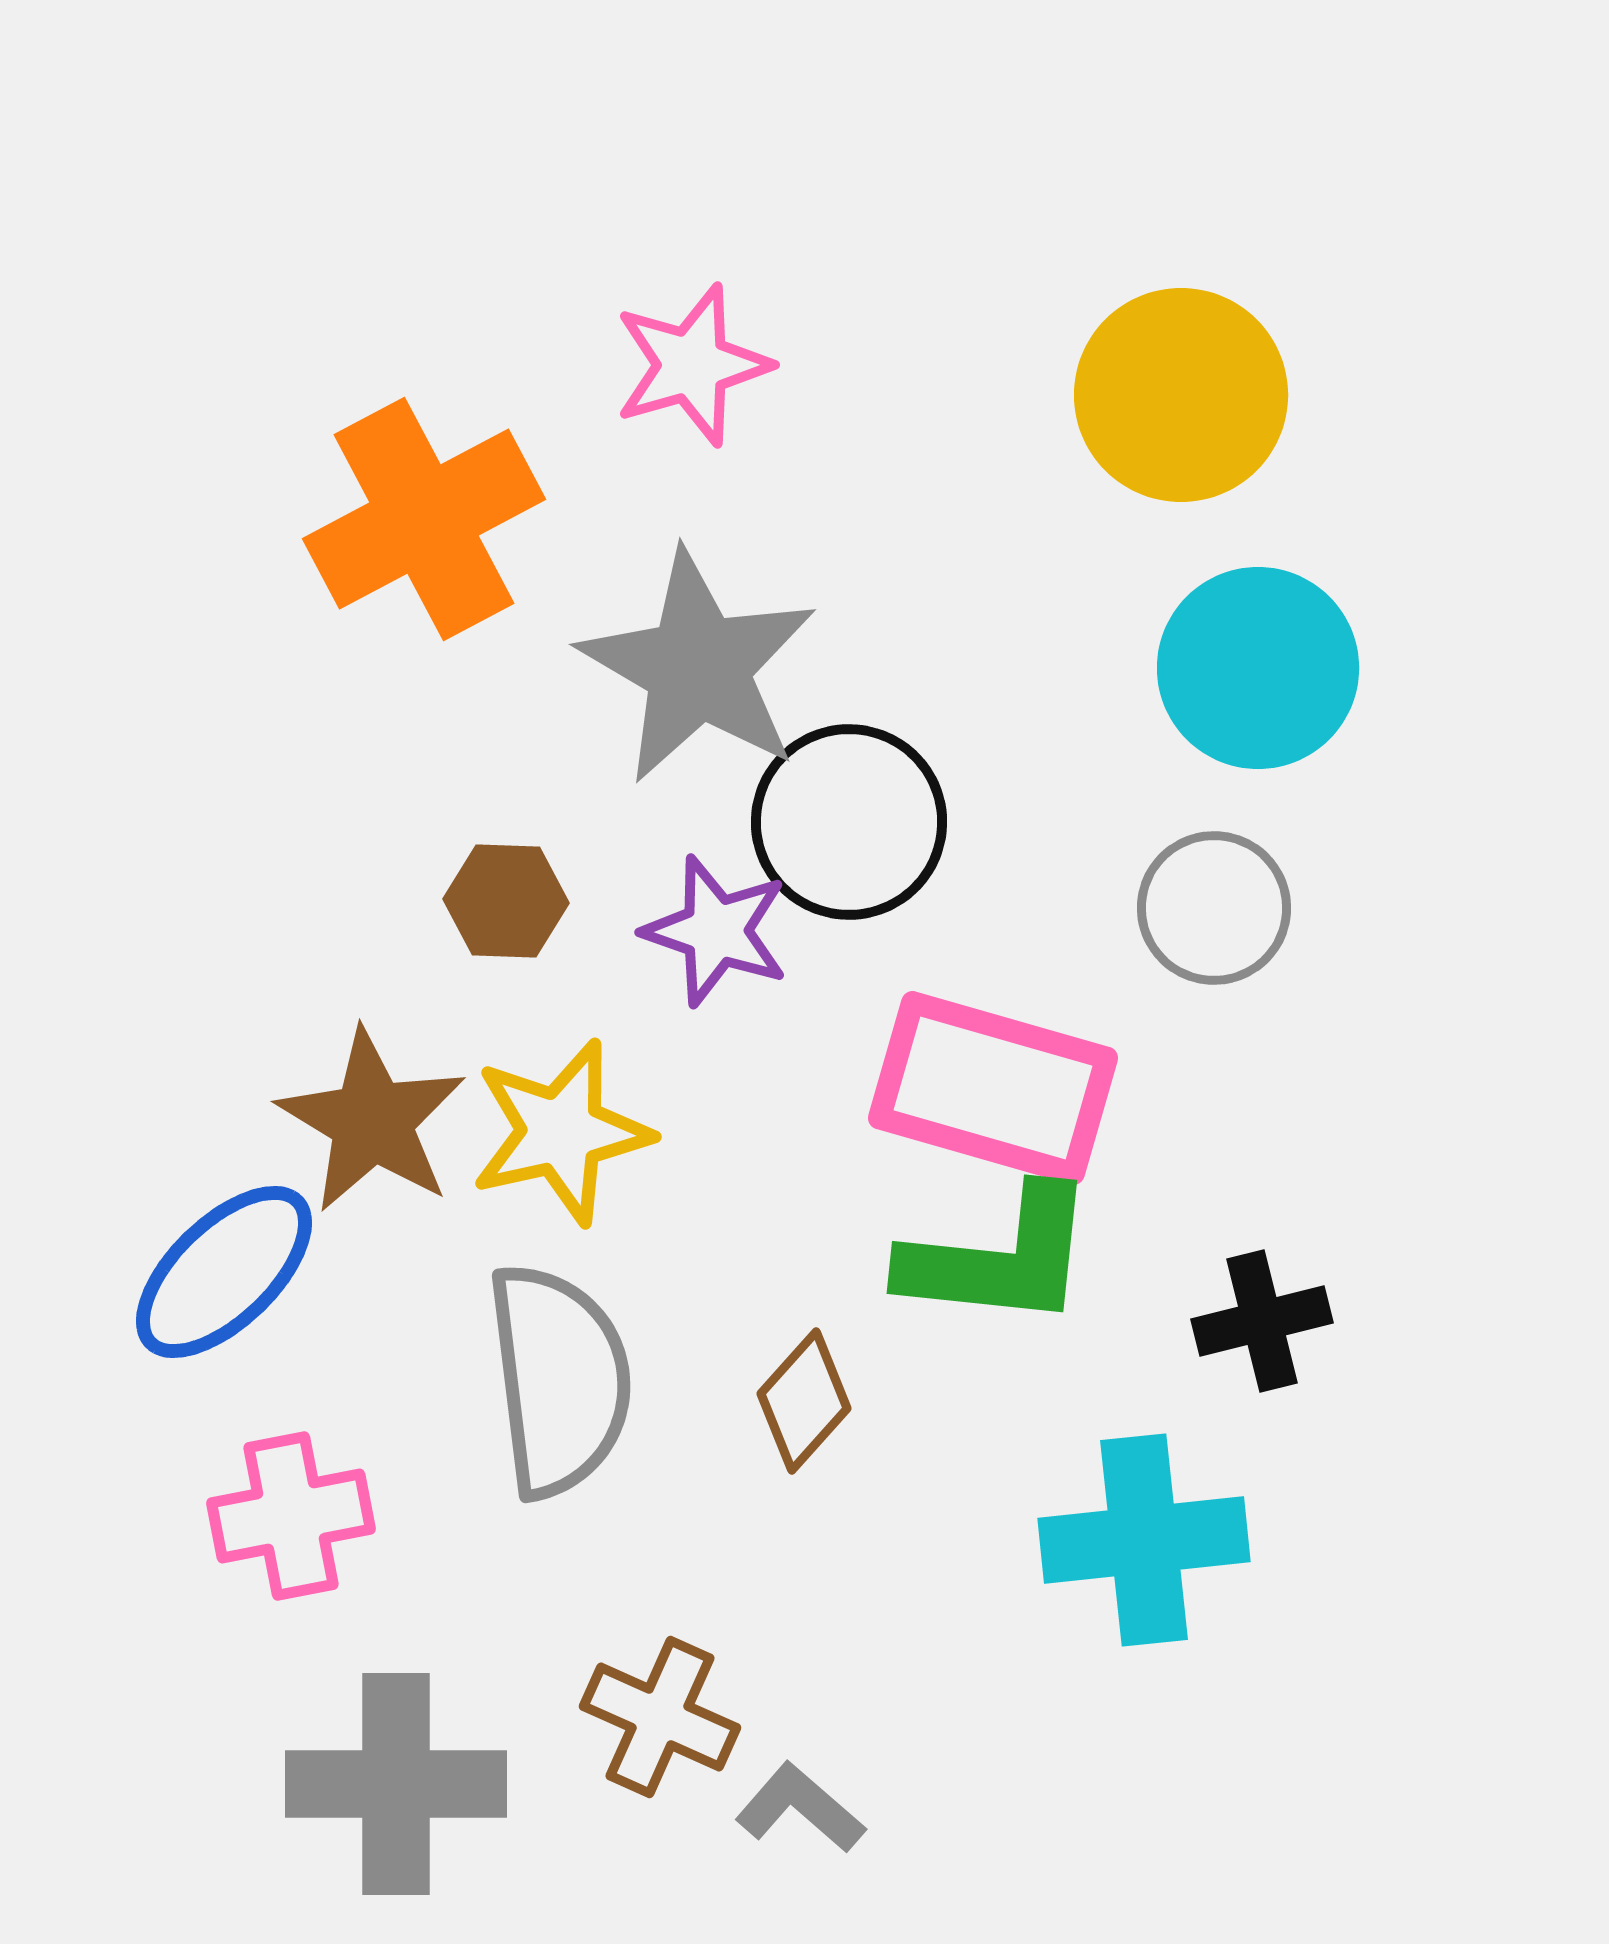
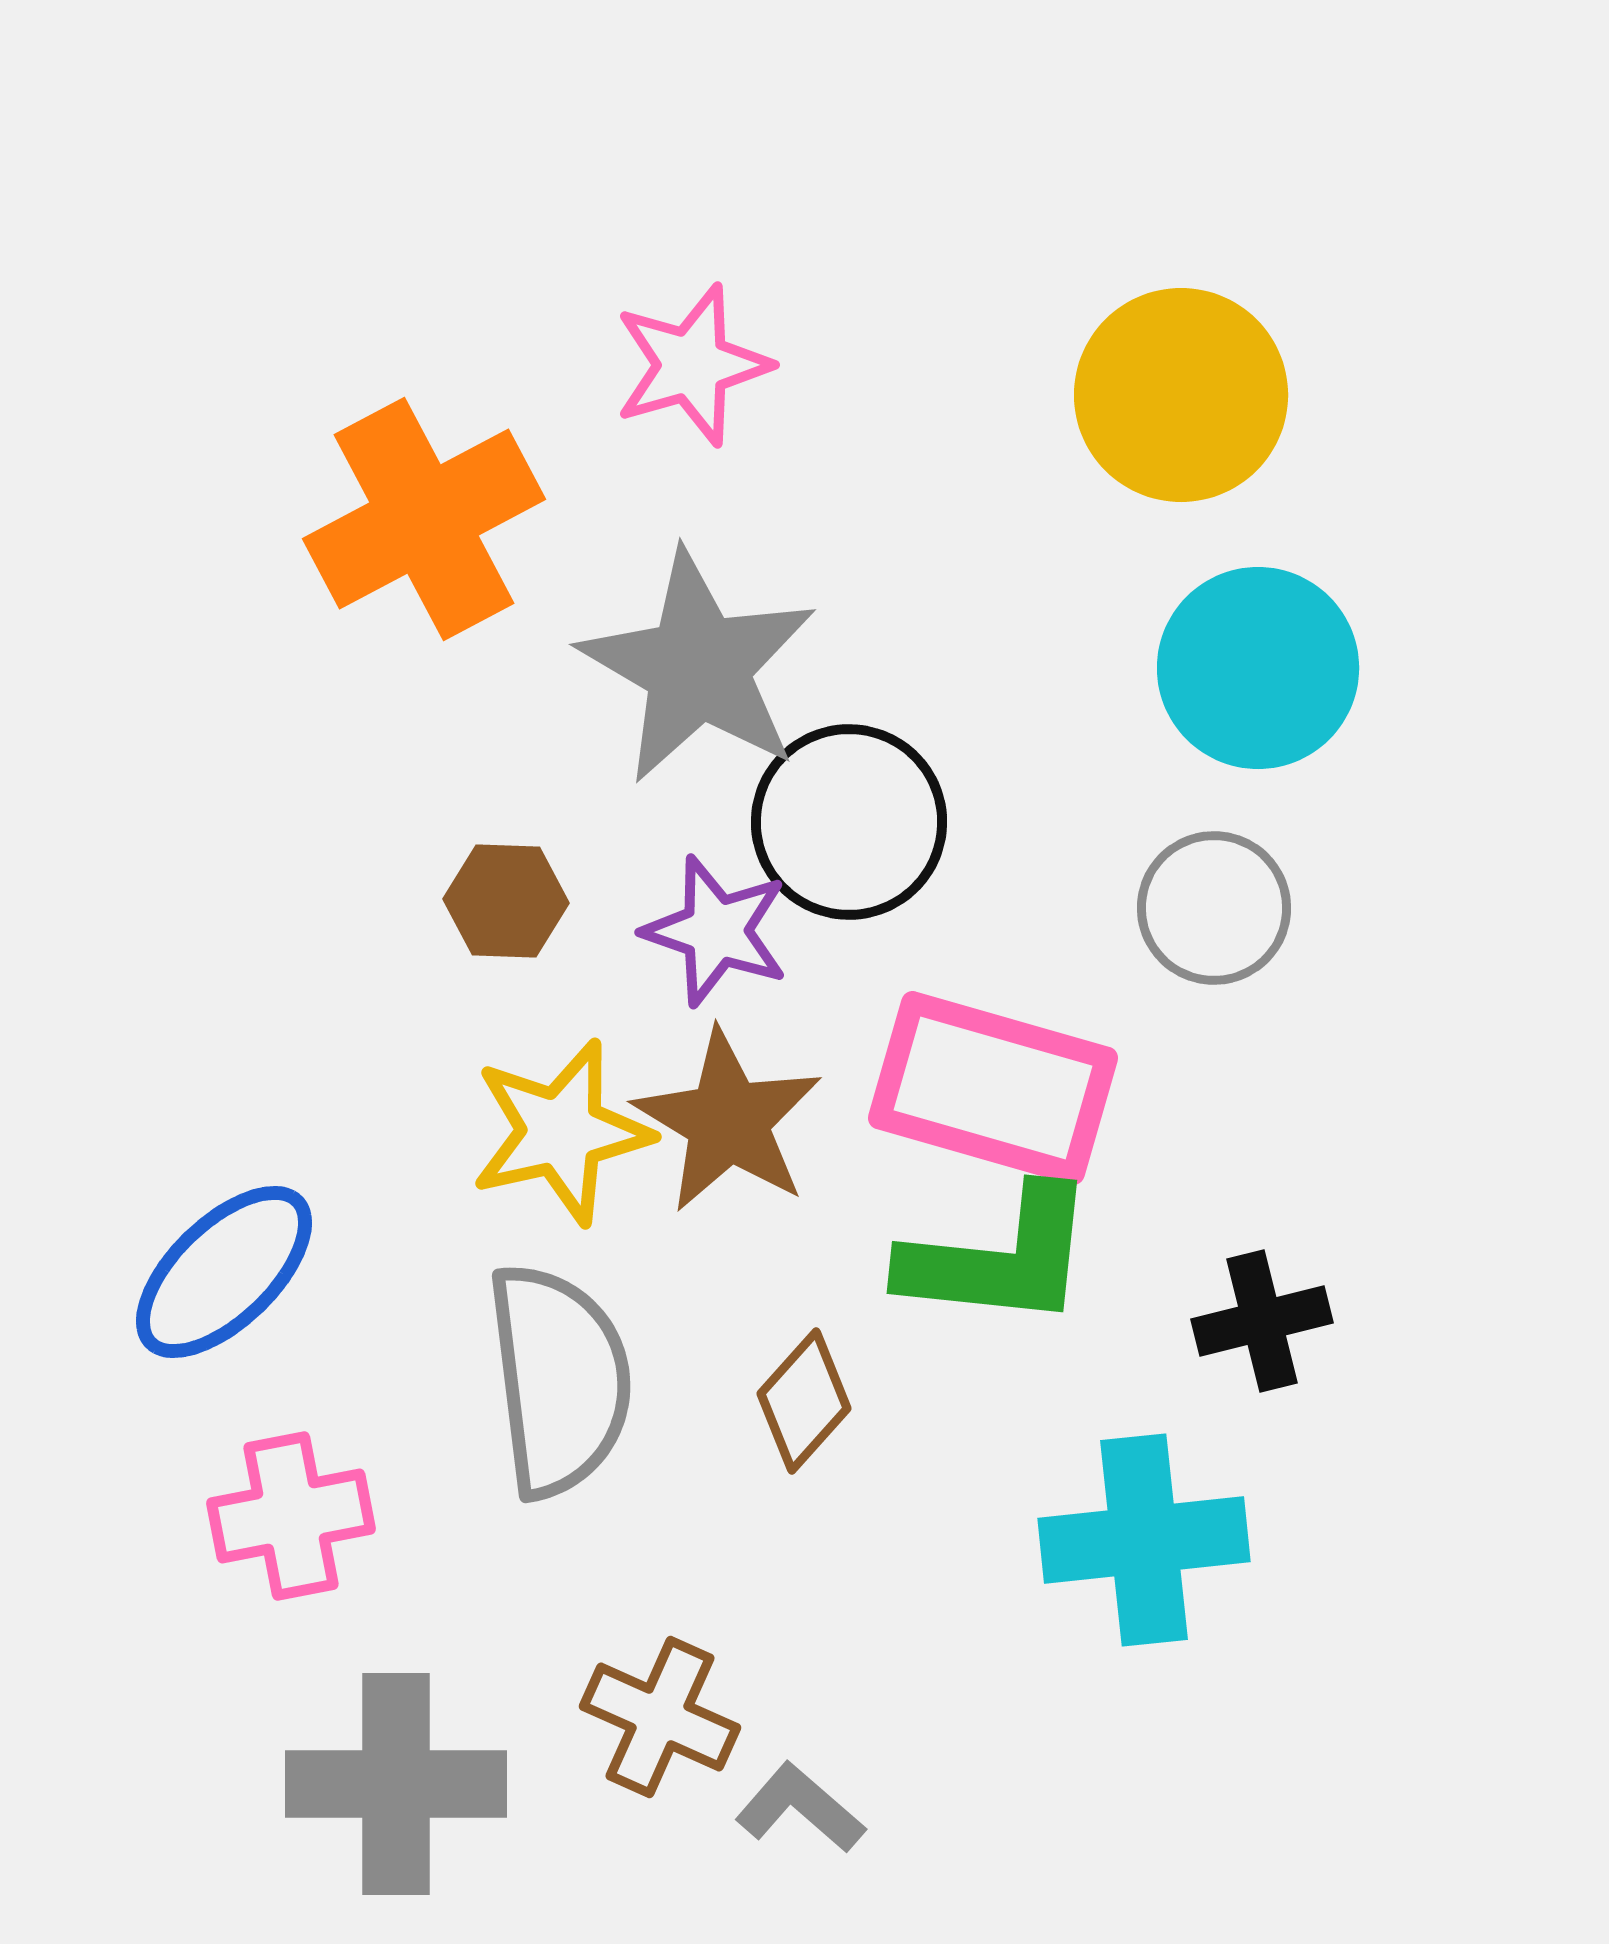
brown star: moved 356 px right
